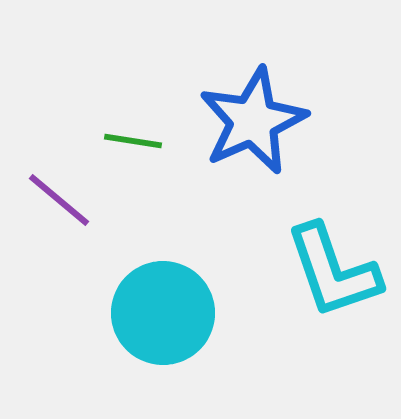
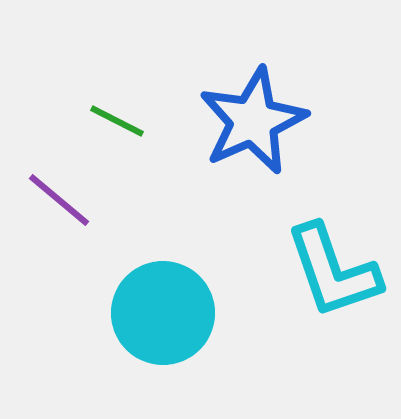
green line: moved 16 px left, 20 px up; rotated 18 degrees clockwise
